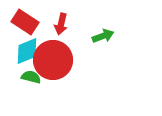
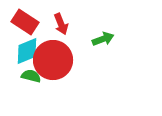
red arrow: rotated 35 degrees counterclockwise
green arrow: moved 3 px down
green semicircle: moved 1 px up
